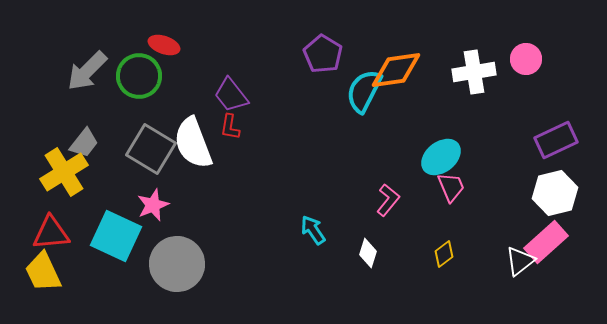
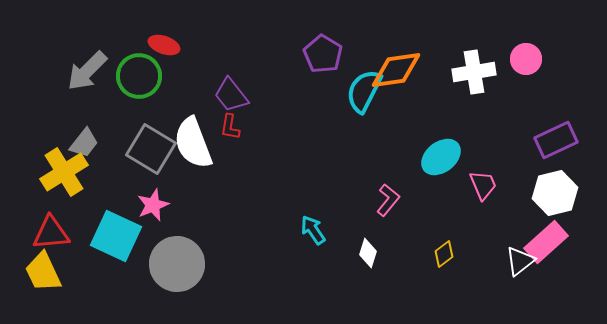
pink trapezoid: moved 32 px right, 2 px up
